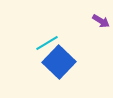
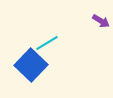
blue square: moved 28 px left, 3 px down
